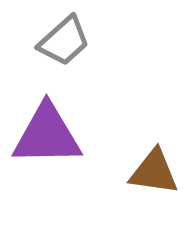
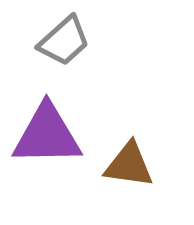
brown triangle: moved 25 px left, 7 px up
